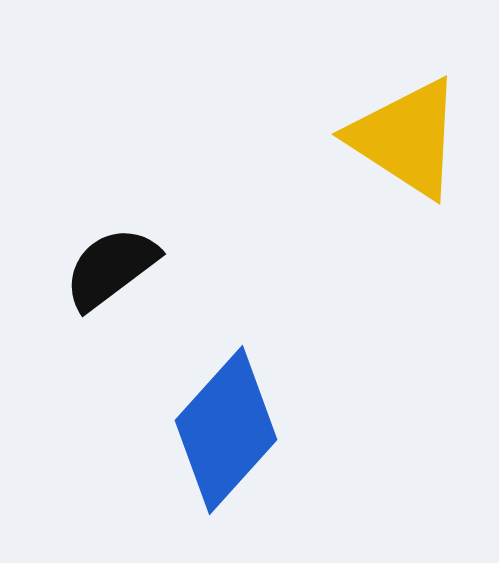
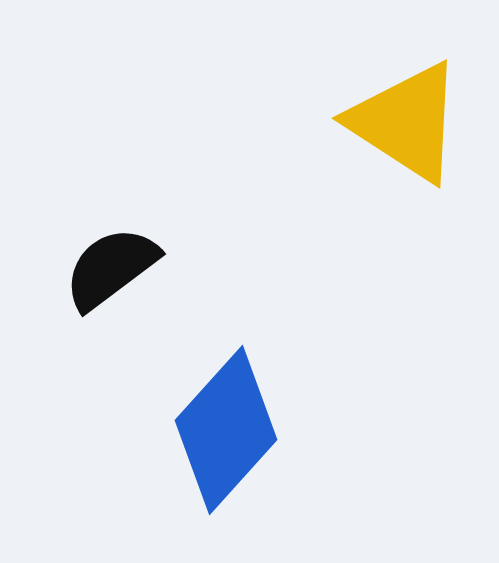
yellow triangle: moved 16 px up
